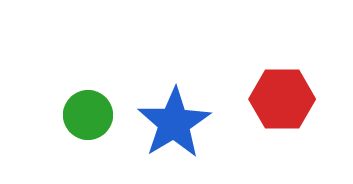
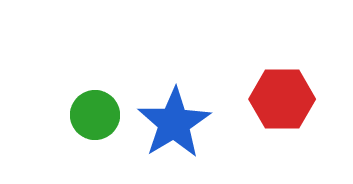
green circle: moved 7 px right
